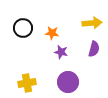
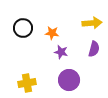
purple circle: moved 1 px right, 2 px up
